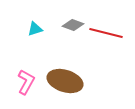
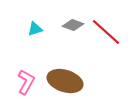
red line: moved 1 px up; rotated 28 degrees clockwise
